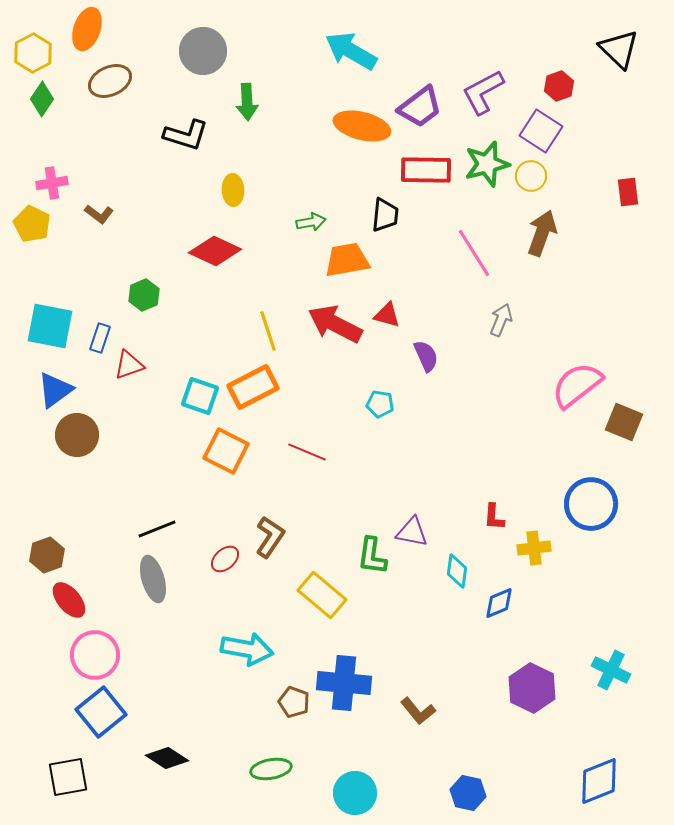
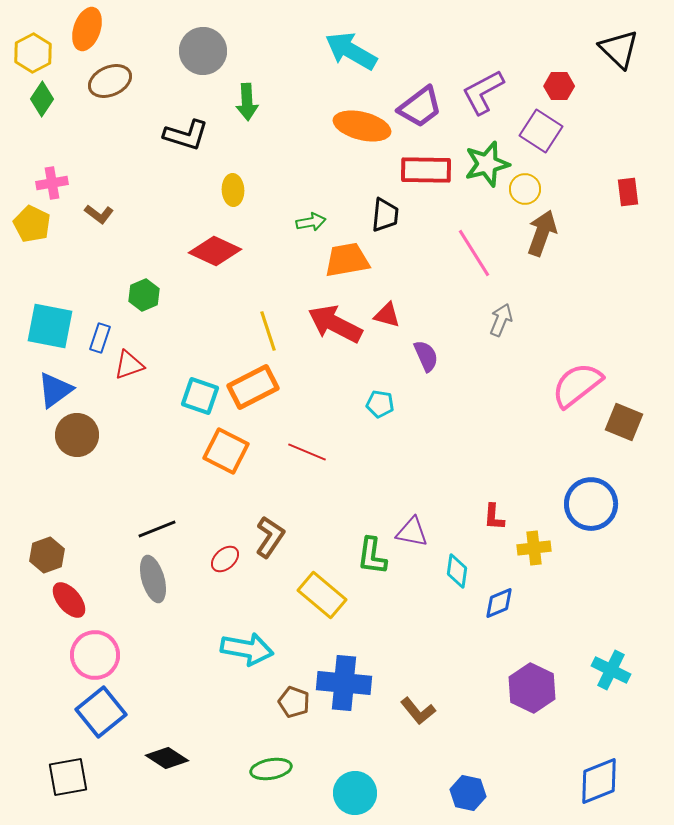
red hexagon at (559, 86): rotated 20 degrees clockwise
yellow circle at (531, 176): moved 6 px left, 13 px down
